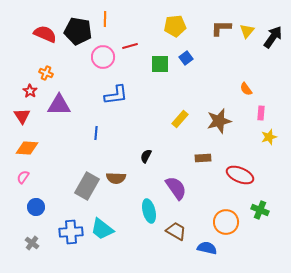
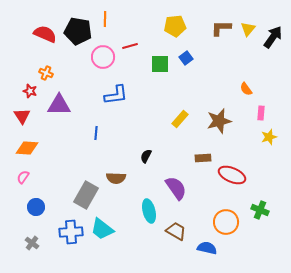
yellow triangle: moved 1 px right, 2 px up
red star: rotated 16 degrees counterclockwise
red ellipse: moved 8 px left
gray rectangle: moved 1 px left, 9 px down
